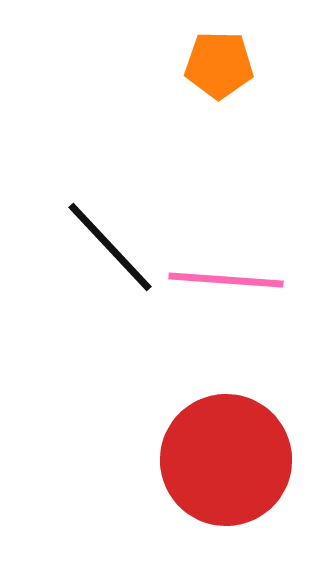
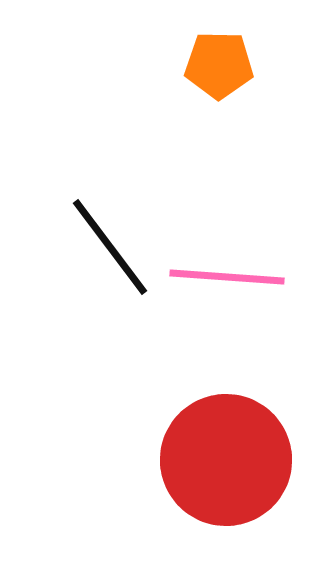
black line: rotated 6 degrees clockwise
pink line: moved 1 px right, 3 px up
